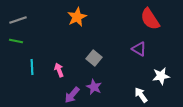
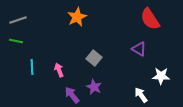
white star: rotated 12 degrees clockwise
purple arrow: rotated 102 degrees clockwise
